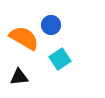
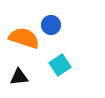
orange semicircle: rotated 12 degrees counterclockwise
cyan square: moved 6 px down
